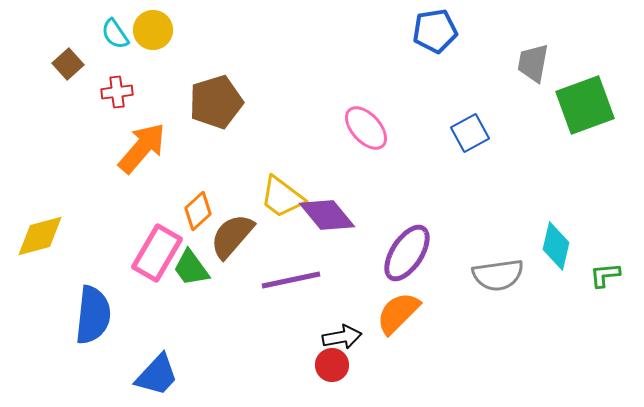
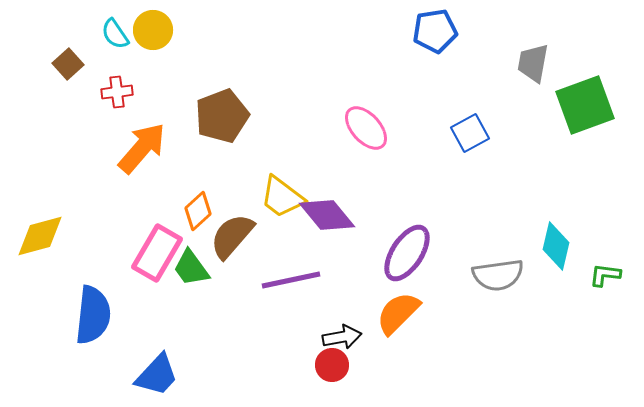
brown pentagon: moved 6 px right, 14 px down; rotated 4 degrees counterclockwise
green L-shape: rotated 12 degrees clockwise
